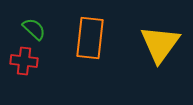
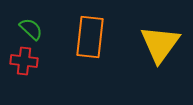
green semicircle: moved 3 px left
orange rectangle: moved 1 px up
